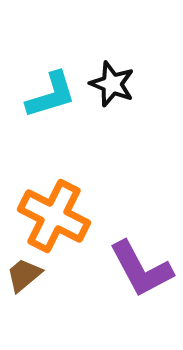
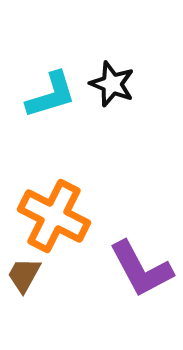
brown trapezoid: rotated 21 degrees counterclockwise
